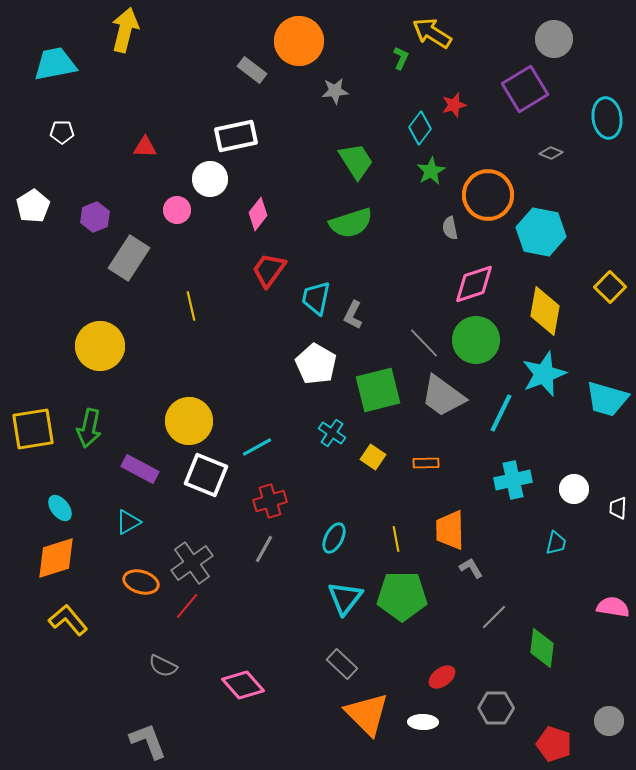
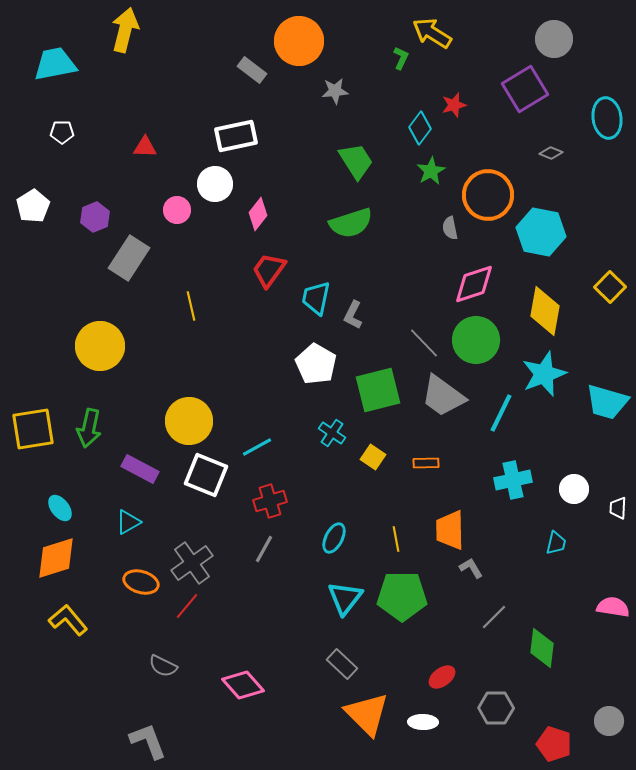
white circle at (210, 179): moved 5 px right, 5 px down
cyan trapezoid at (607, 399): moved 3 px down
